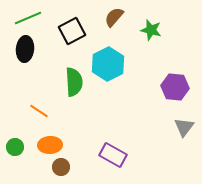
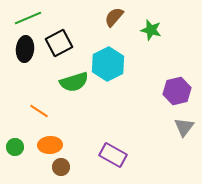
black square: moved 13 px left, 12 px down
green semicircle: rotated 76 degrees clockwise
purple hexagon: moved 2 px right, 4 px down; rotated 20 degrees counterclockwise
